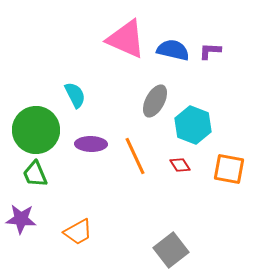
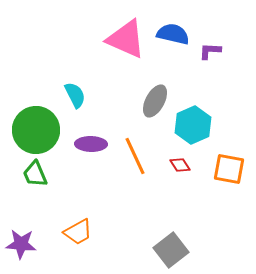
blue semicircle: moved 16 px up
cyan hexagon: rotated 15 degrees clockwise
purple star: moved 25 px down
